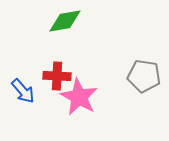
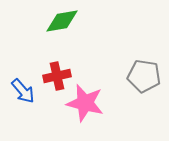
green diamond: moved 3 px left
red cross: rotated 16 degrees counterclockwise
pink star: moved 6 px right, 6 px down; rotated 15 degrees counterclockwise
